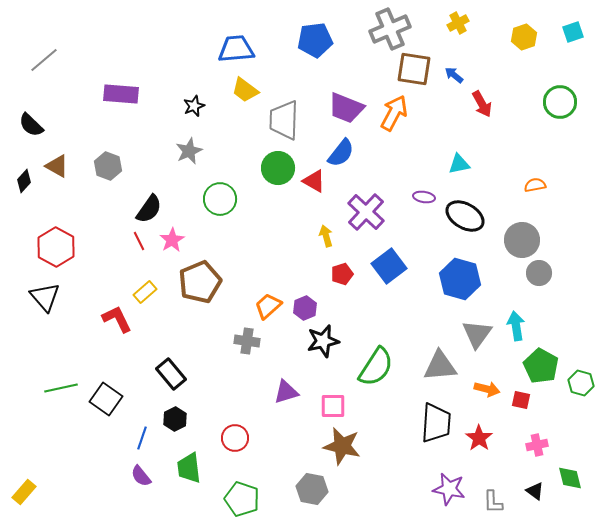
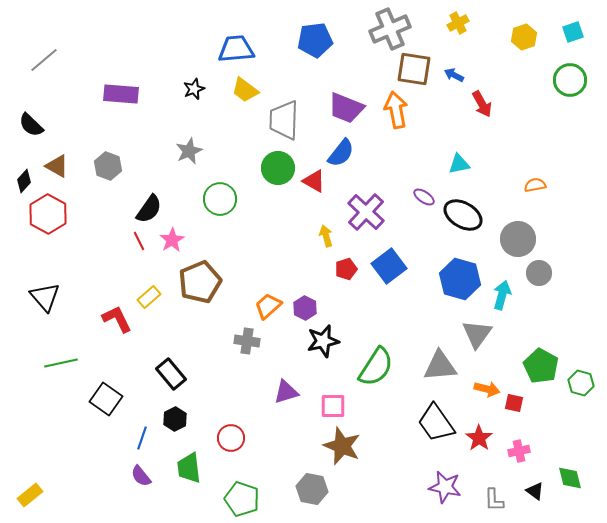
blue arrow at (454, 75): rotated 12 degrees counterclockwise
green circle at (560, 102): moved 10 px right, 22 px up
black star at (194, 106): moved 17 px up
orange arrow at (394, 113): moved 2 px right, 3 px up; rotated 39 degrees counterclockwise
purple ellipse at (424, 197): rotated 25 degrees clockwise
black ellipse at (465, 216): moved 2 px left, 1 px up
gray circle at (522, 240): moved 4 px left, 1 px up
red hexagon at (56, 247): moved 8 px left, 33 px up
red pentagon at (342, 274): moved 4 px right, 5 px up
yellow rectangle at (145, 292): moved 4 px right, 5 px down
purple hexagon at (305, 308): rotated 10 degrees counterclockwise
cyan arrow at (516, 326): moved 14 px left, 31 px up; rotated 24 degrees clockwise
green line at (61, 388): moved 25 px up
red square at (521, 400): moved 7 px left, 3 px down
black trapezoid at (436, 423): rotated 141 degrees clockwise
red circle at (235, 438): moved 4 px left
pink cross at (537, 445): moved 18 px left, 6 px down
brown star at (342, 446): rotated 9 degrees clockwise
purple star at (449, 489): moved 4 px left, 2 px up
yellow rectangle at (24, 492): moved 6 px right, 3 px down; rotated 10 degrees clockwise
gray L-shape at (493, 502): moved 1 px right, 2 px up
